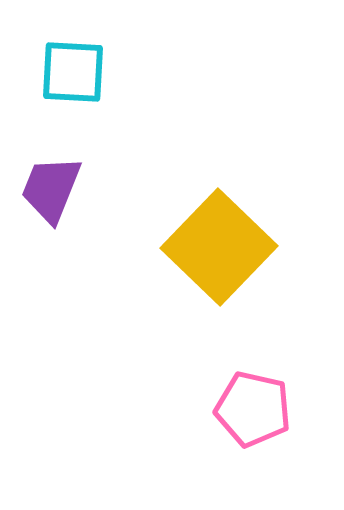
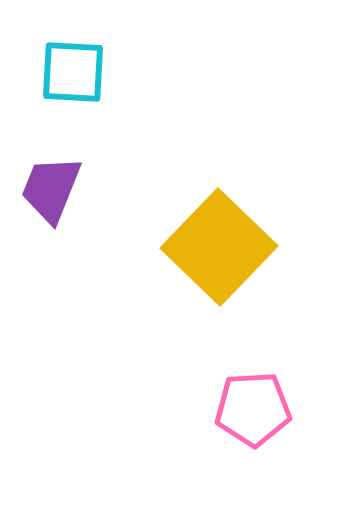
pink pentagon: rotated 16 degrees counterclockwise
